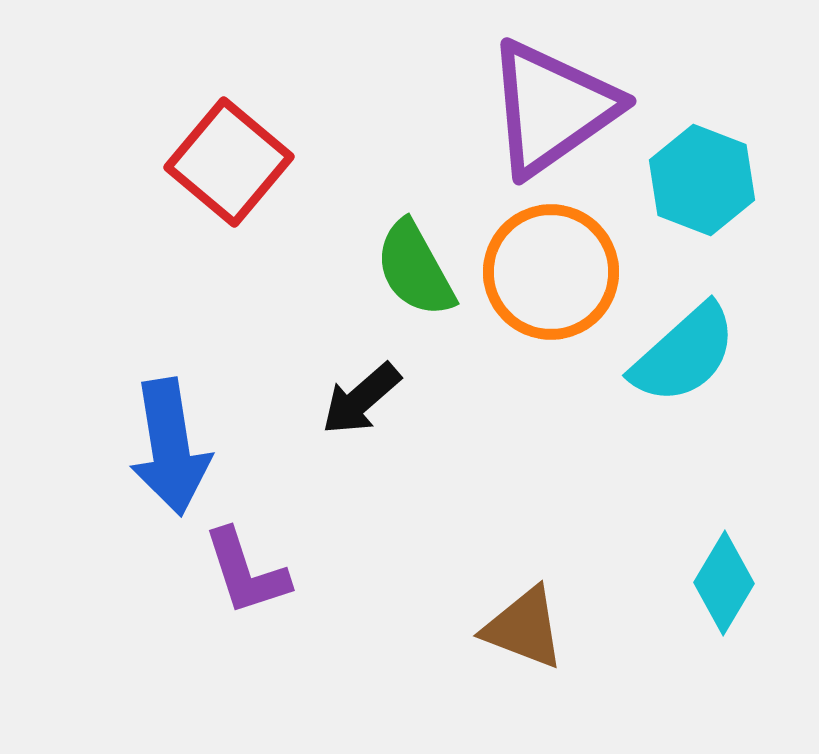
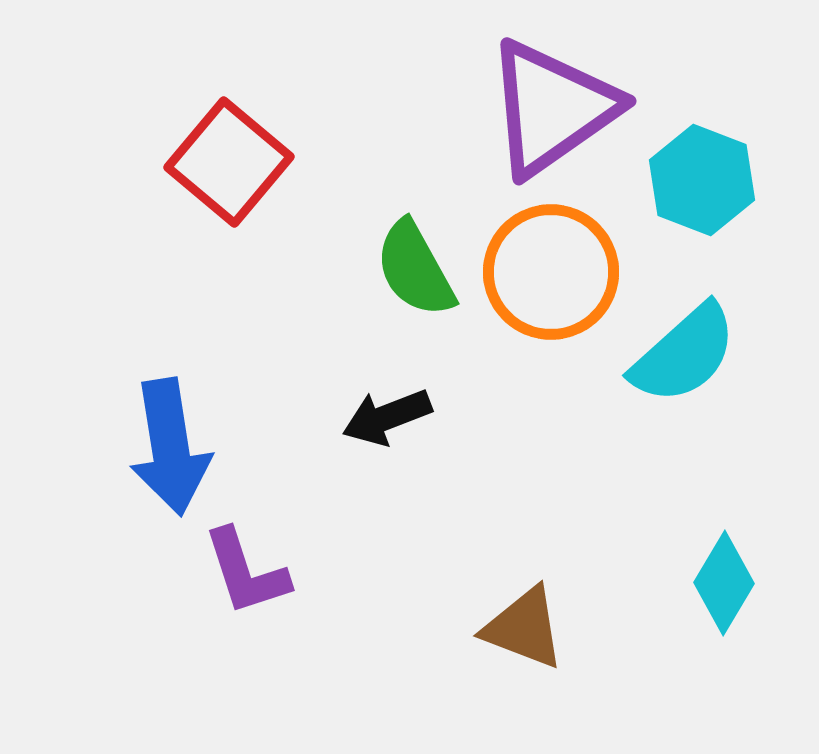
black arrow: moved 26 px right, 18 px down; rotated 20 degrees clockwise
